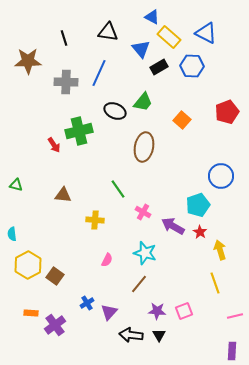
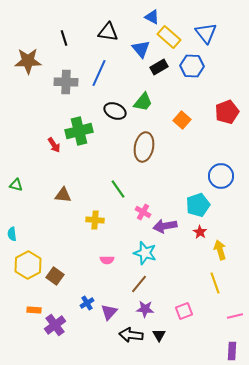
blue triangle at (206, 33): rotated 25 degrees clockwise
purple arrow at (173, 226): moved 8 px left; rotated 40 degrees counterclockwise
pink semicircle at (107, 260): rotated 64 degrees clockwise
purple star at (157, 311): moved 12 px left, 2 px up
orange rectangle at (31, 313): moved 3 px right, 3 px up
